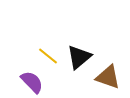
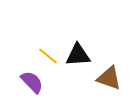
black triangle: moved 1 px left, 2 px up; rotated 36 degrees clockwise
brown triangle: moved 1 px right, 1 px down
